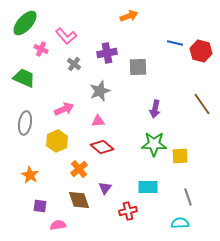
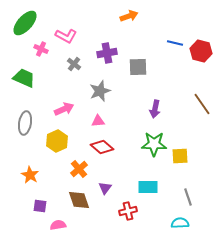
pink L-shape: rotated 20 degrees counterclockwise
